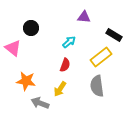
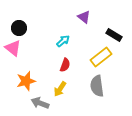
purple triangle: rotated 32 degrees clockwise
black circle: moved 12 px left
cyan arrow: moved 6 px left, 1 px up
orange star: rotated 24 degrees counterclockwise
